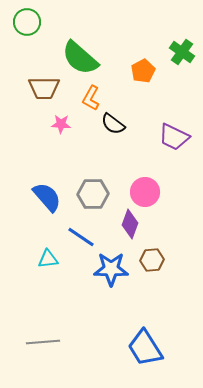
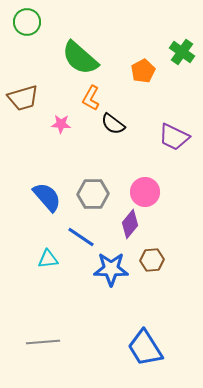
brown trapezoid: moved 21 px left, 10 px down; rotated 16 degrees counterclockwise
purple diamond: rotated 20 degrees clockwise
